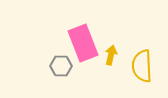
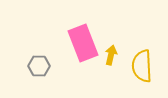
gray hexagon: moved 22 px left
